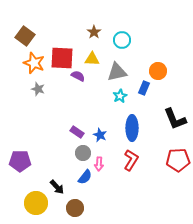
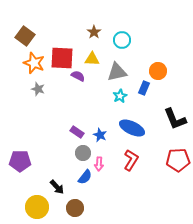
blue ellipse: rotated 65 degrees counterclockwise
yellow circle: moved 1 px right, 4 px down
